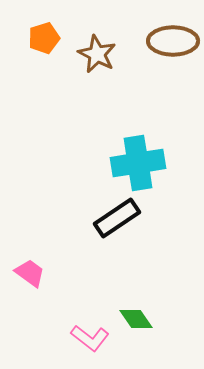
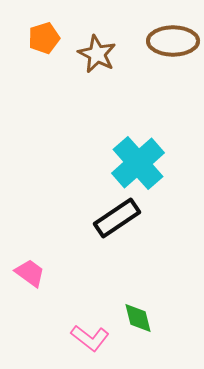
cyan cross: rotated 32 degrees counterclockwise
green diamond: moved 2 px right, 1 px up; rotated 20 degrees clockwise
